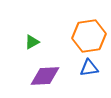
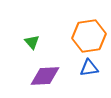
green triangle: rotated 42 degrees counterclockwise
